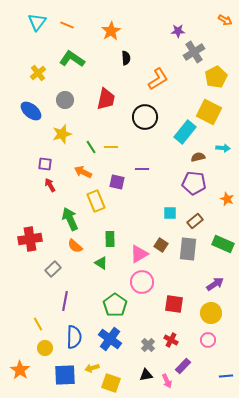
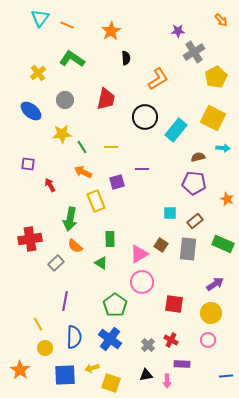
orange arrow at (225, 20): moved 4 px left; rotated 16 degrees clockwise
cyan triangle at (37, 22): moved 3 px right, 4 px up
yellow square at (209, 112): moved 4 px right, 6 px down
cyan rectangle at (185, 132): moved 9 px left, 2 px up
yellow star at (62, 134): rotated 12 degrees clockwise
green line at (91, 147): moved 9 px left
purple square at (45, 164): moved 17 px left
purple square at (117, 182): rotated 28 degrees counterclockwise
green arrow at (70, 219): rotated 145 degrees counterclockwise
gray rectangle at (53, 269): moved 3 px right, 6 px up
purple rectangle at (183, 366): moved 1 px left, 2 px up; rotated 49 degrees clockwise
pink arrow at (167, 381): rotated 24 degrees clockwise
